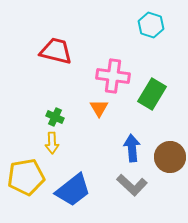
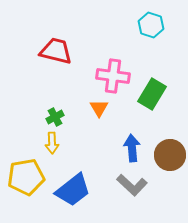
green cross: rotated 36 degrees clockwise
brown circle: moved 2 px up
